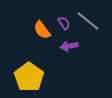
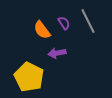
gray line: rotated 25 degrees clockwise
purple arrow: moved 12 px left, 7 px down
yellow pentagon: rotated 8 degrees counterclockwise
